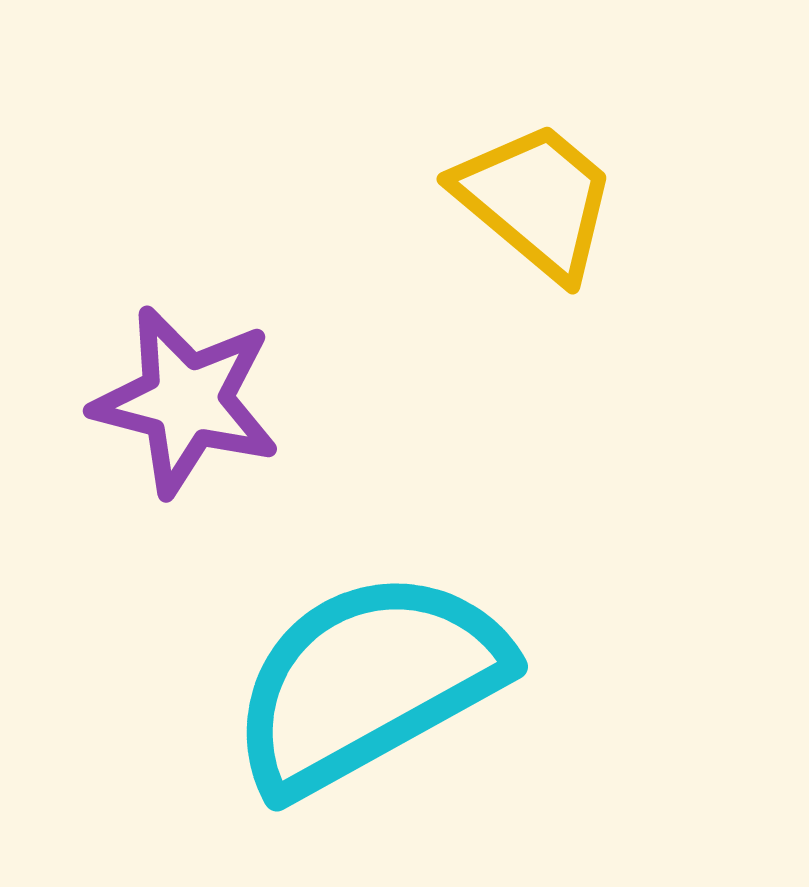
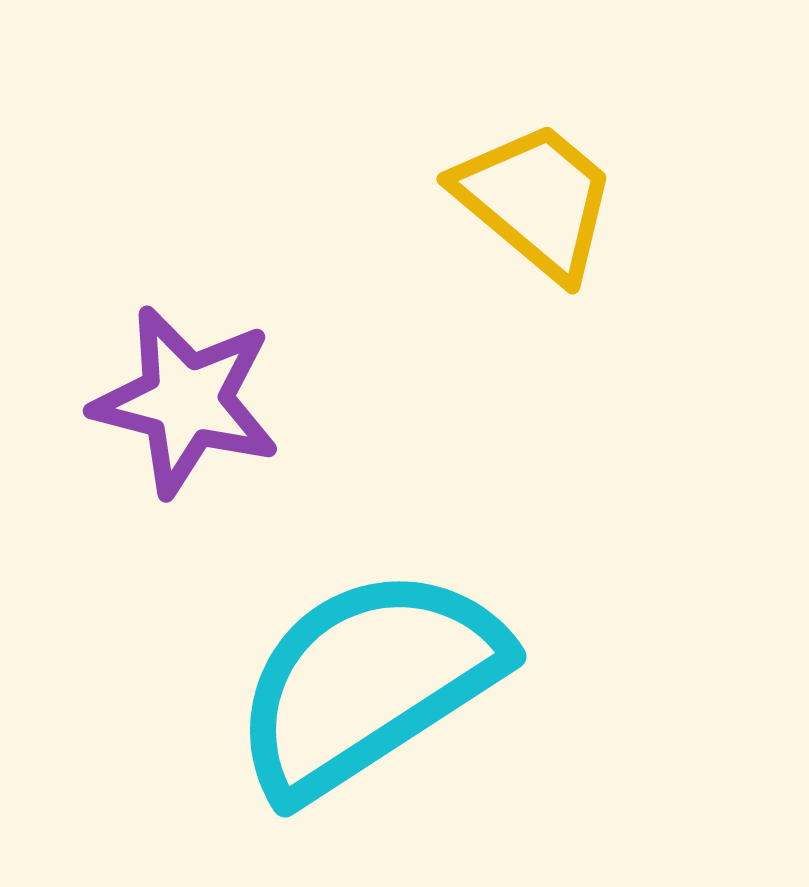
cyan semicircle: rotated 4 degrees counterclockwise
